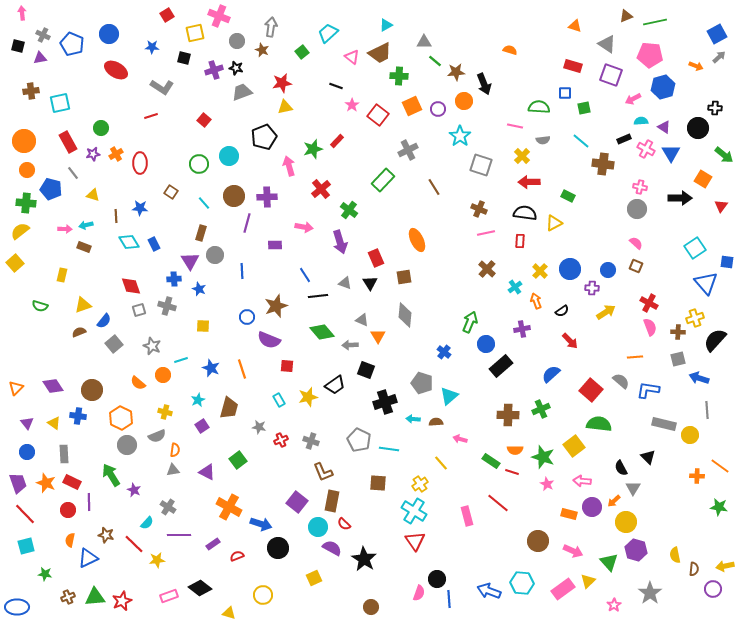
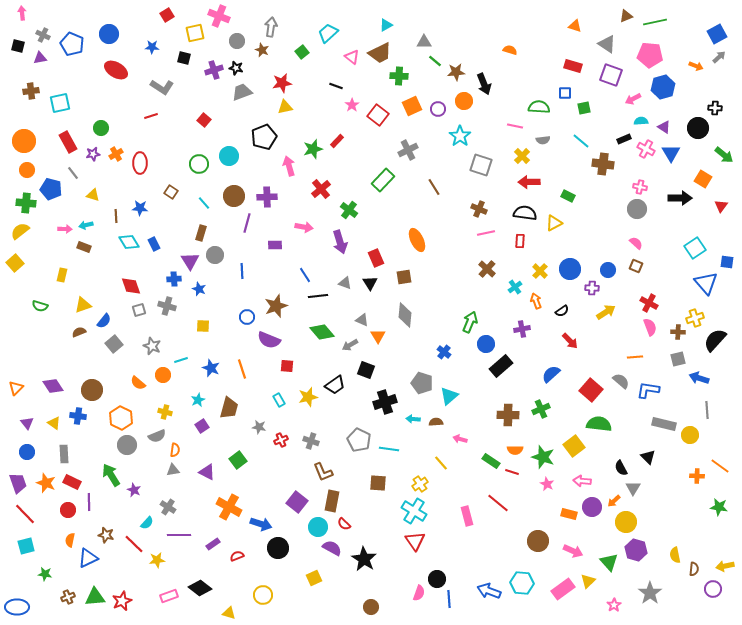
gray arrow at (350, 345): rotated 28 degrees counterclockwise
